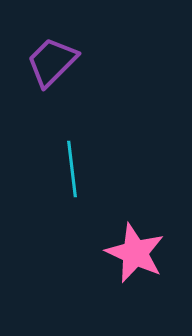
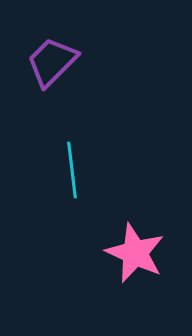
cyan line: moved 1 px down
